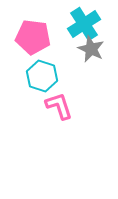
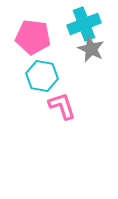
cyan cross: rotated 12 degrees clockwise
cyan hexagon: rotated 8 degrees counterclockwise
pink L-shape: moved 3 px right
